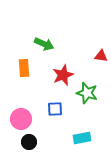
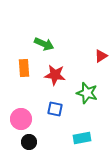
red triangle: rotated 40 degrees counterclockwise
red star: moved 8 px left; rotated 30 degrees clockwise
blue square: rotated 14 degrees clockwise
